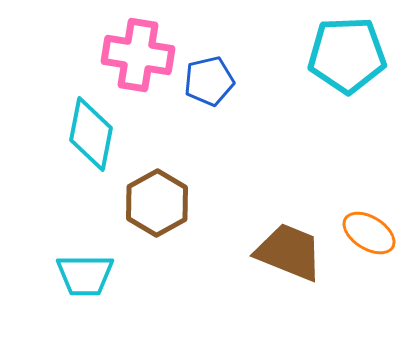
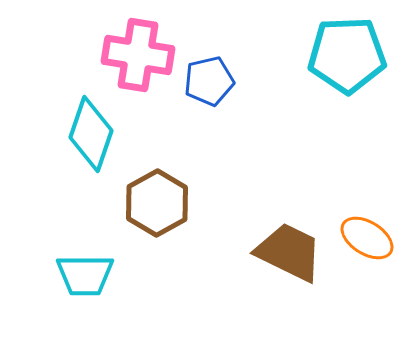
cyan diamond: rotated 8 degrees clockwise
orange ellipse: moved 2 px left, 5 px down
brown trapezoid: rotated 4 degrees clockwise
